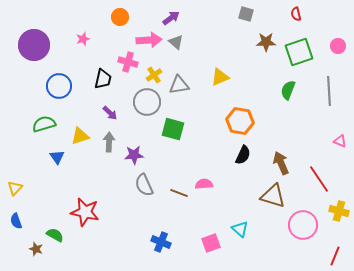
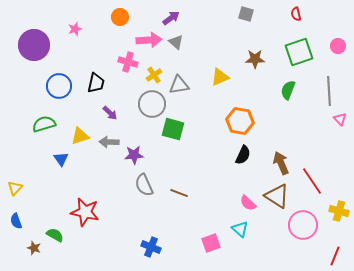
pink star at (83, 39): moved 8 px left, 10 px up
brown star at (266, 42): moved 11 px left, 17 px down
black trapezoid at (103, 79): moved 7 px left, 4 px down
gray circle at (147, 102): moved 5 px right, 2 px down
pink triangle at (340, 141): moved 22 px up; rotated 24 degrees clockwise
gray arrow at (109, 142): rotated 90 degrees counterclockwise
blue triangle at (57, 157): moved 4 px right, 2 px down
red line at (319, 179): moved 7 px left, 2 px down
pink semicircle at (204, 184): moved 44 px right, 19 px down; rotated 132 degrees counterclockwise
brown triangle at (273, 196): moved 4 px right; rotated 16 degrees clockwise
blue cross at (161, 242): moved 10 px left, 5 px down
brown star at (36, 249): moved 2 px left, 1 px up
